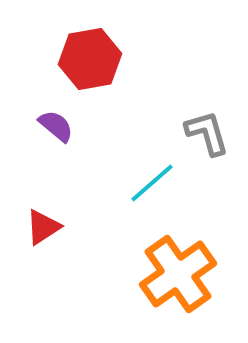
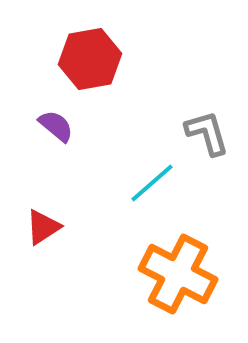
orange cross: rotated 28 degrees counterclockwise
